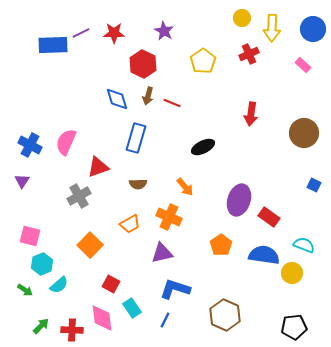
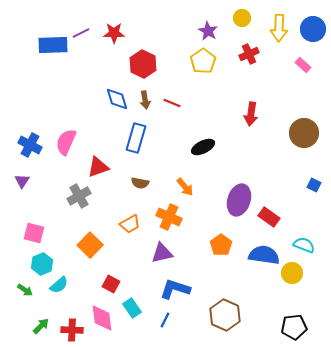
yellow arrow at (272, 28): moved 7 px right
purple star at (164, 31): moved 44 px right
brown arrow at (148, 96): moved 3 px left, 4 px down; rotated 24 degrees counterclockwise
brown semicircle at (138, 184): moved 2 px right, 1 px up; rotated 12 degrees clockwise
pink square at (30, 236): moved 4 px right, 3 px up
